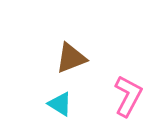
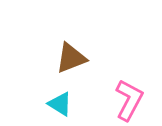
pink L-shape: moved 1 px right, 4 px down
